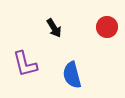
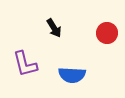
red circle: moved 6 px down
blue semicircle: rotated 72 degrees counterclockwise
